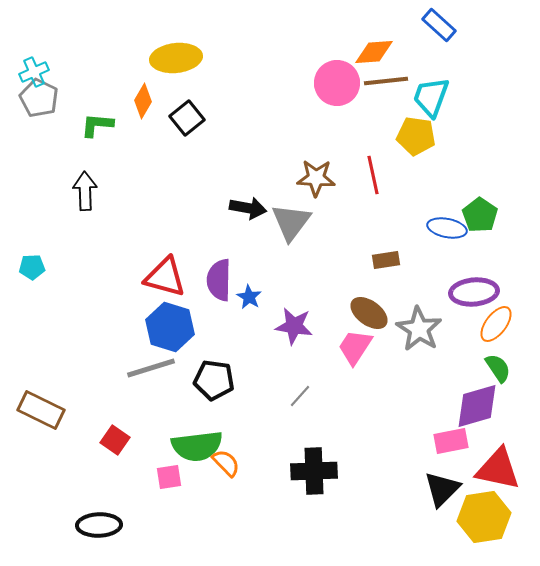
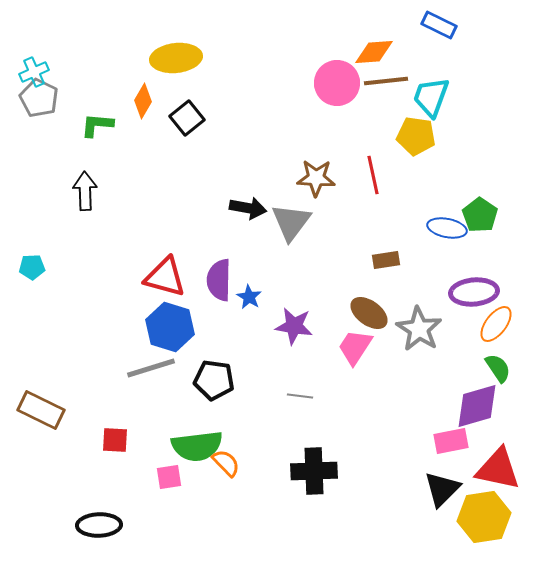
blue rectangle at (439, 25): rotated 16 degrees counterclockwise
gray line at (300, 396): rotated 55 degrees clockwise
red square at (115, 440): rotated 32 degrees counterclockwise
